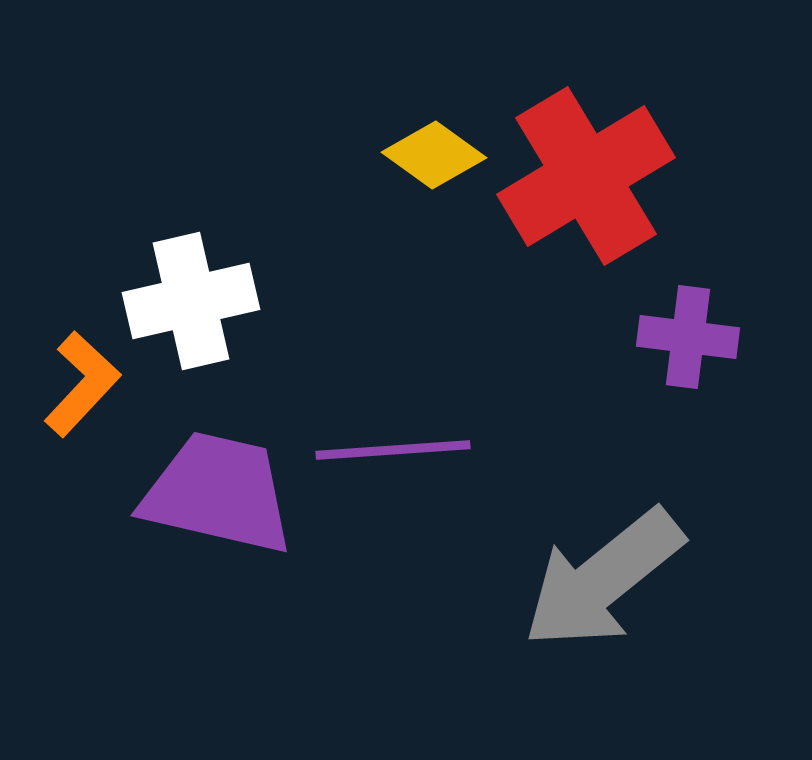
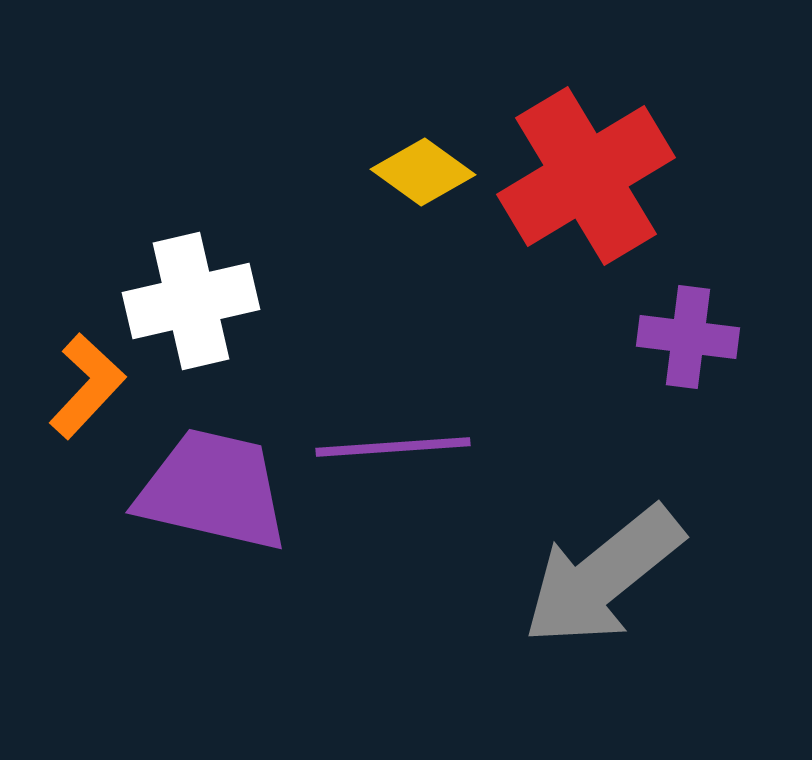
yellow diamond: moved 11 px left, 17 px down
orange L-shape: moved 5 px right, 2 px down
purple line: moved 3 px up
purple trapezoid: moved 5 px left, 3 px up
gray arrow: moved 3 px up
